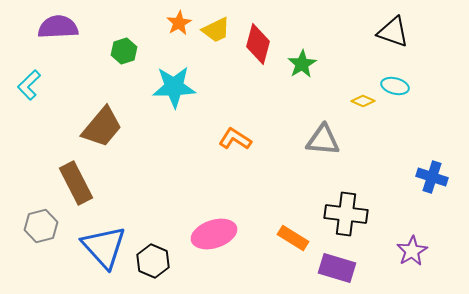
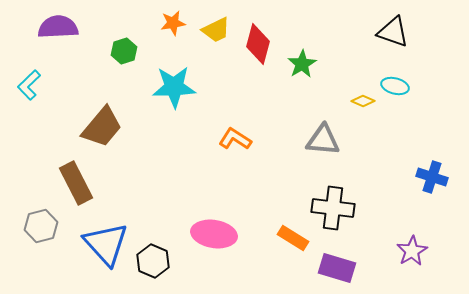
orange star: moved 6 px left; rotated 20 degrees clockwise
black cross: moved 13 px left, 6 px up
pink ellipse: rotated 27 degrees clockwise
blue triangle: moved 2 px right, 3 px up
